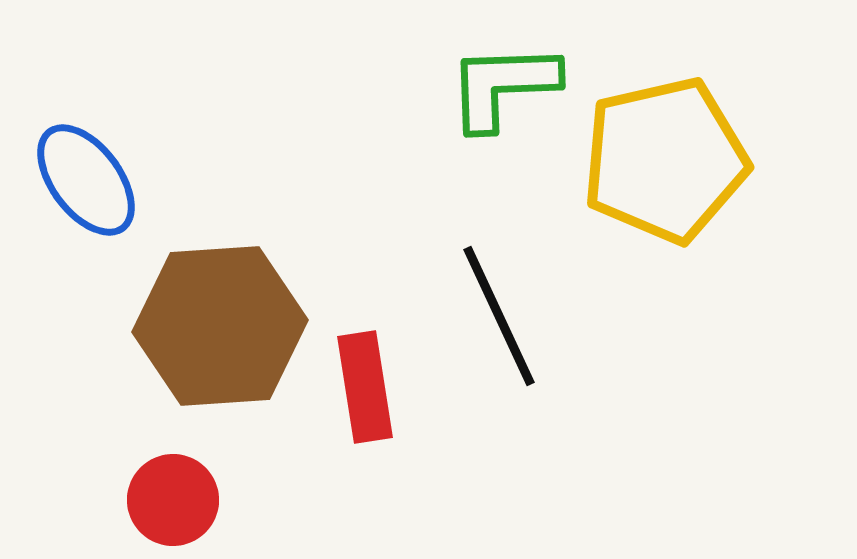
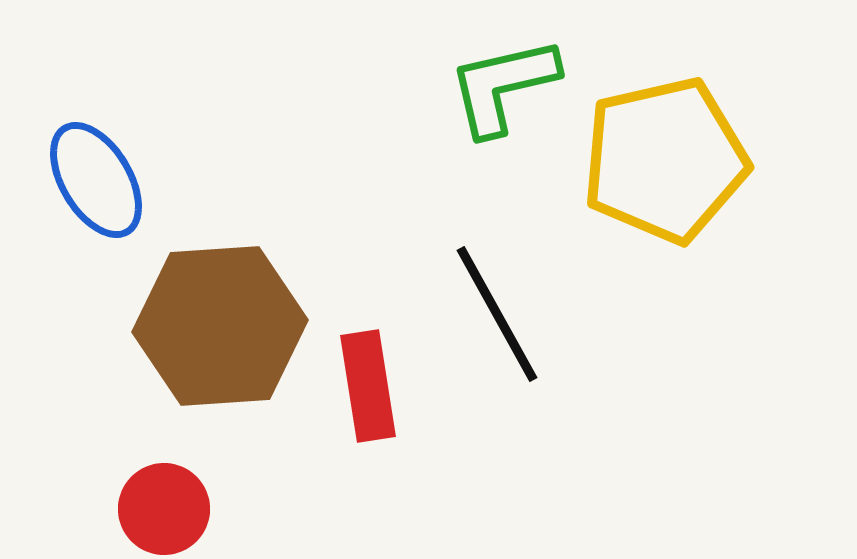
green L-shape: rotated 11 degrees counterclockwise
blue ellipse: moved 10 px right; rotated 6 degrees clockwise
black line: moved 2 px left, 2 px up; rotated 4 degrees counterclockwise
red rectangle: moved 3 px right, 1 px up
red circle: moved 9 px left, 9 px down
